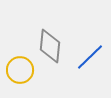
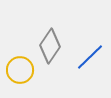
gray diamond: rotated 28 degrees clockwise
